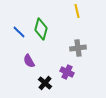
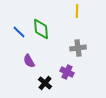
yellow line: rotated 16 degrees clockwise
green diamond: rotated 20 degrees counterclockwise
